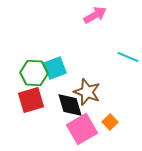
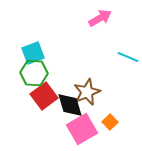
pink arrow: moved 5 px right, 3 px down
cyan square: moved 22 px left, 15 px up
brown star: rotated 28 degrees clockwise
red square: moved 13 px right, 4 px up; rotated 20 degrees counterclockwise
